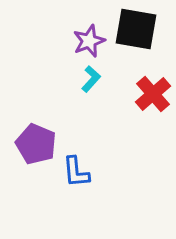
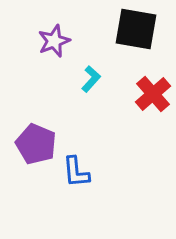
purple star: moved 35 px left
